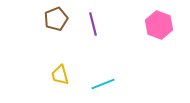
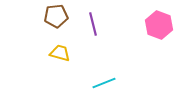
brown pentagon: moved 3 px up; rotated 15 degrees clockwise
yellow trapezoid: moved 22 px up; rotated 120 degrees clockwise
cyan line: moved 1 px right, 1 px up
